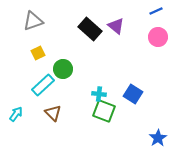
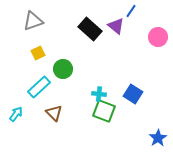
blue line: moved 25 px left; rotated 32 degrees counterclockwise
cyan rectangle: moved 4 px left, 2 px down
brown triangle: moved 1 px right
